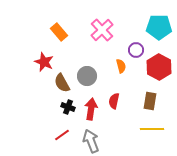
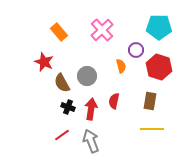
red hexagon: rotated 10 degrees counterclockwise
